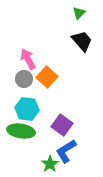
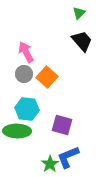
pink arrow: moved 2 px left, 7 px up
gray circle: moved 5 px up
purple square: rotated 20 degrees counterclockwise
green ellipse: moved 4 px left; rotated 8 degrees counterclockwise
blue L-shape: moved 2 px right, 6 px down; rotated 10 degrees clockwise
